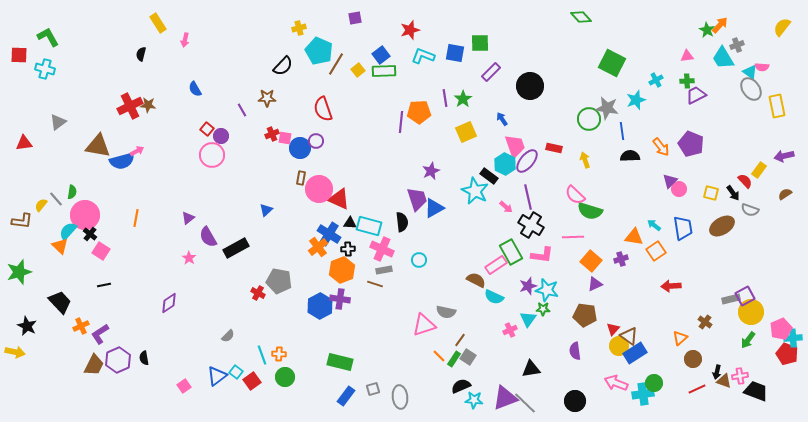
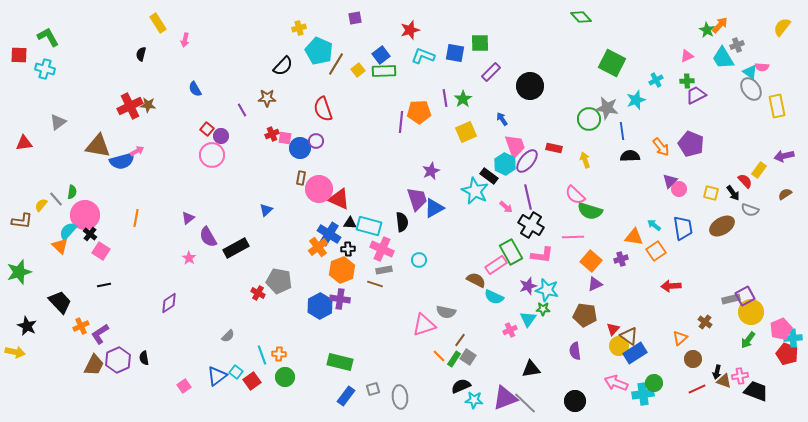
pink triangle at (687, 56): rotated 16 degrees counterclockwise
